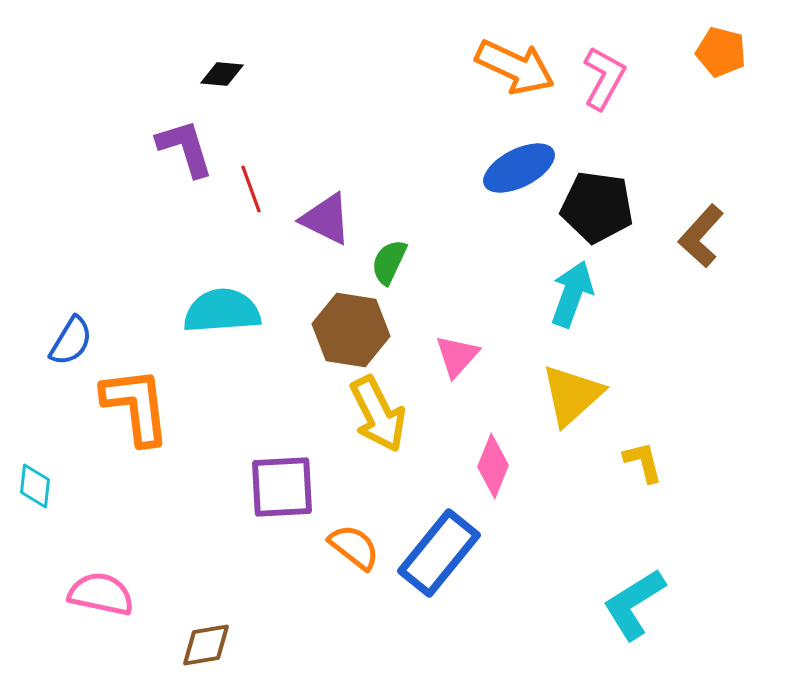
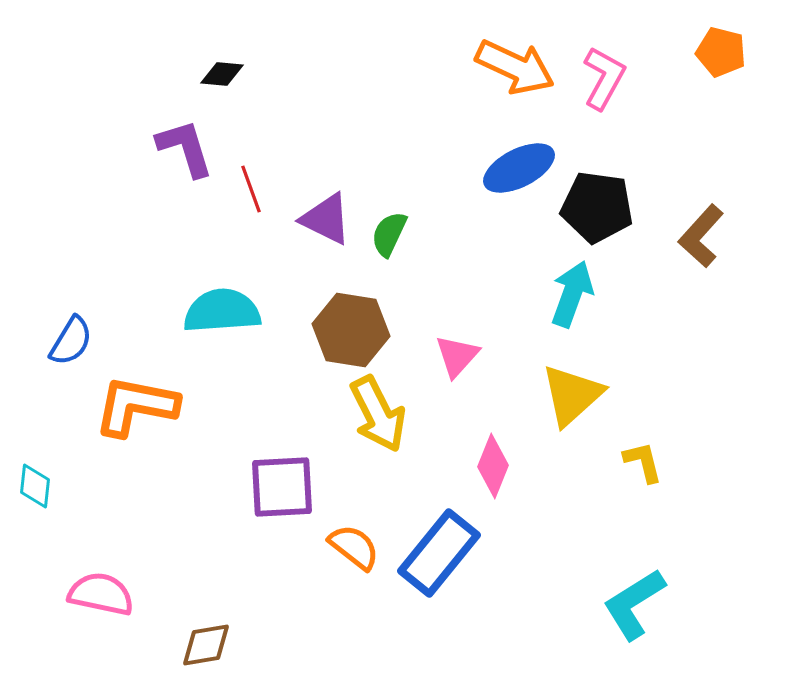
green semicircle: moved 28 px up
orange L-shape: rotated 72 degrees counterclockwise
